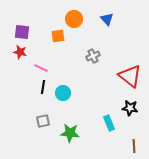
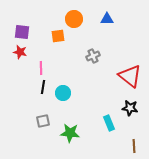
blue triangle: rotated 48 degrees counterclockwise
pink line: rotated 64 degrees clockwise
